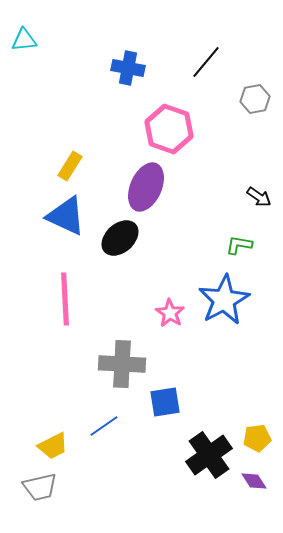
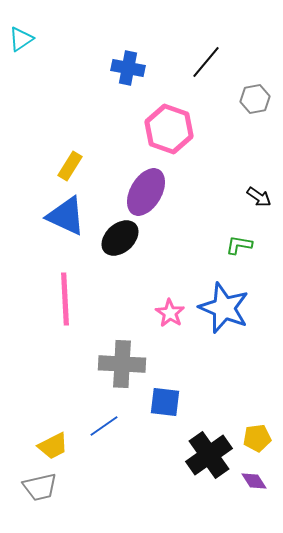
cyan triangle: moved 3 px left, 1 px up; rotated 28 degrees counterclockwise
purple ellipse: moved 5 px down; rotated 6 degrees clockwise
blue star: moved 8 px down; rotated 21 degrees counterclockwise
blue square: rotated 16 degrees clockwise
